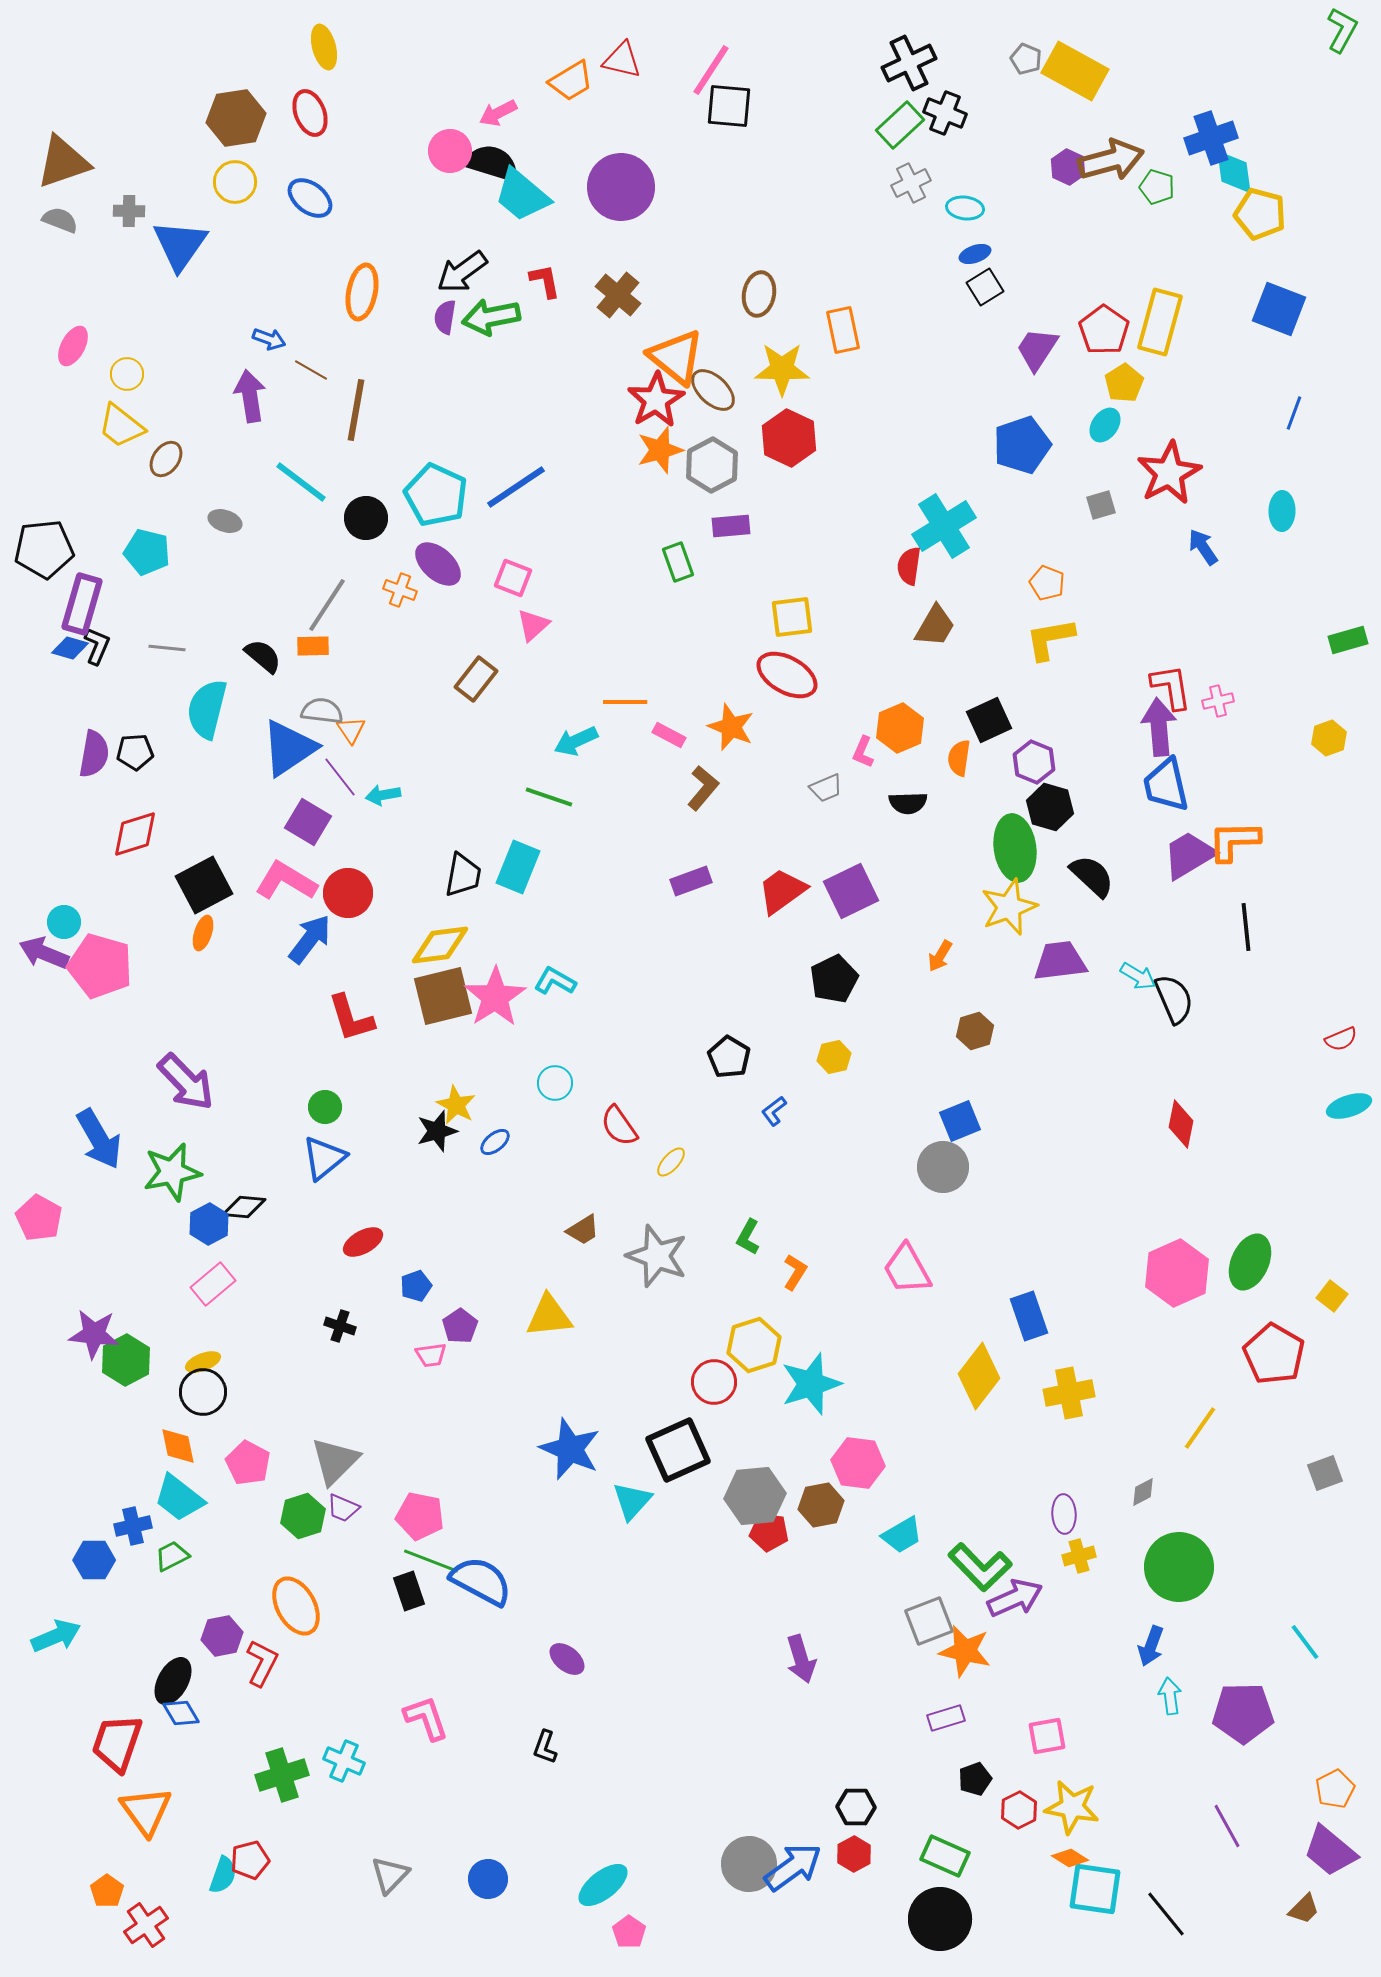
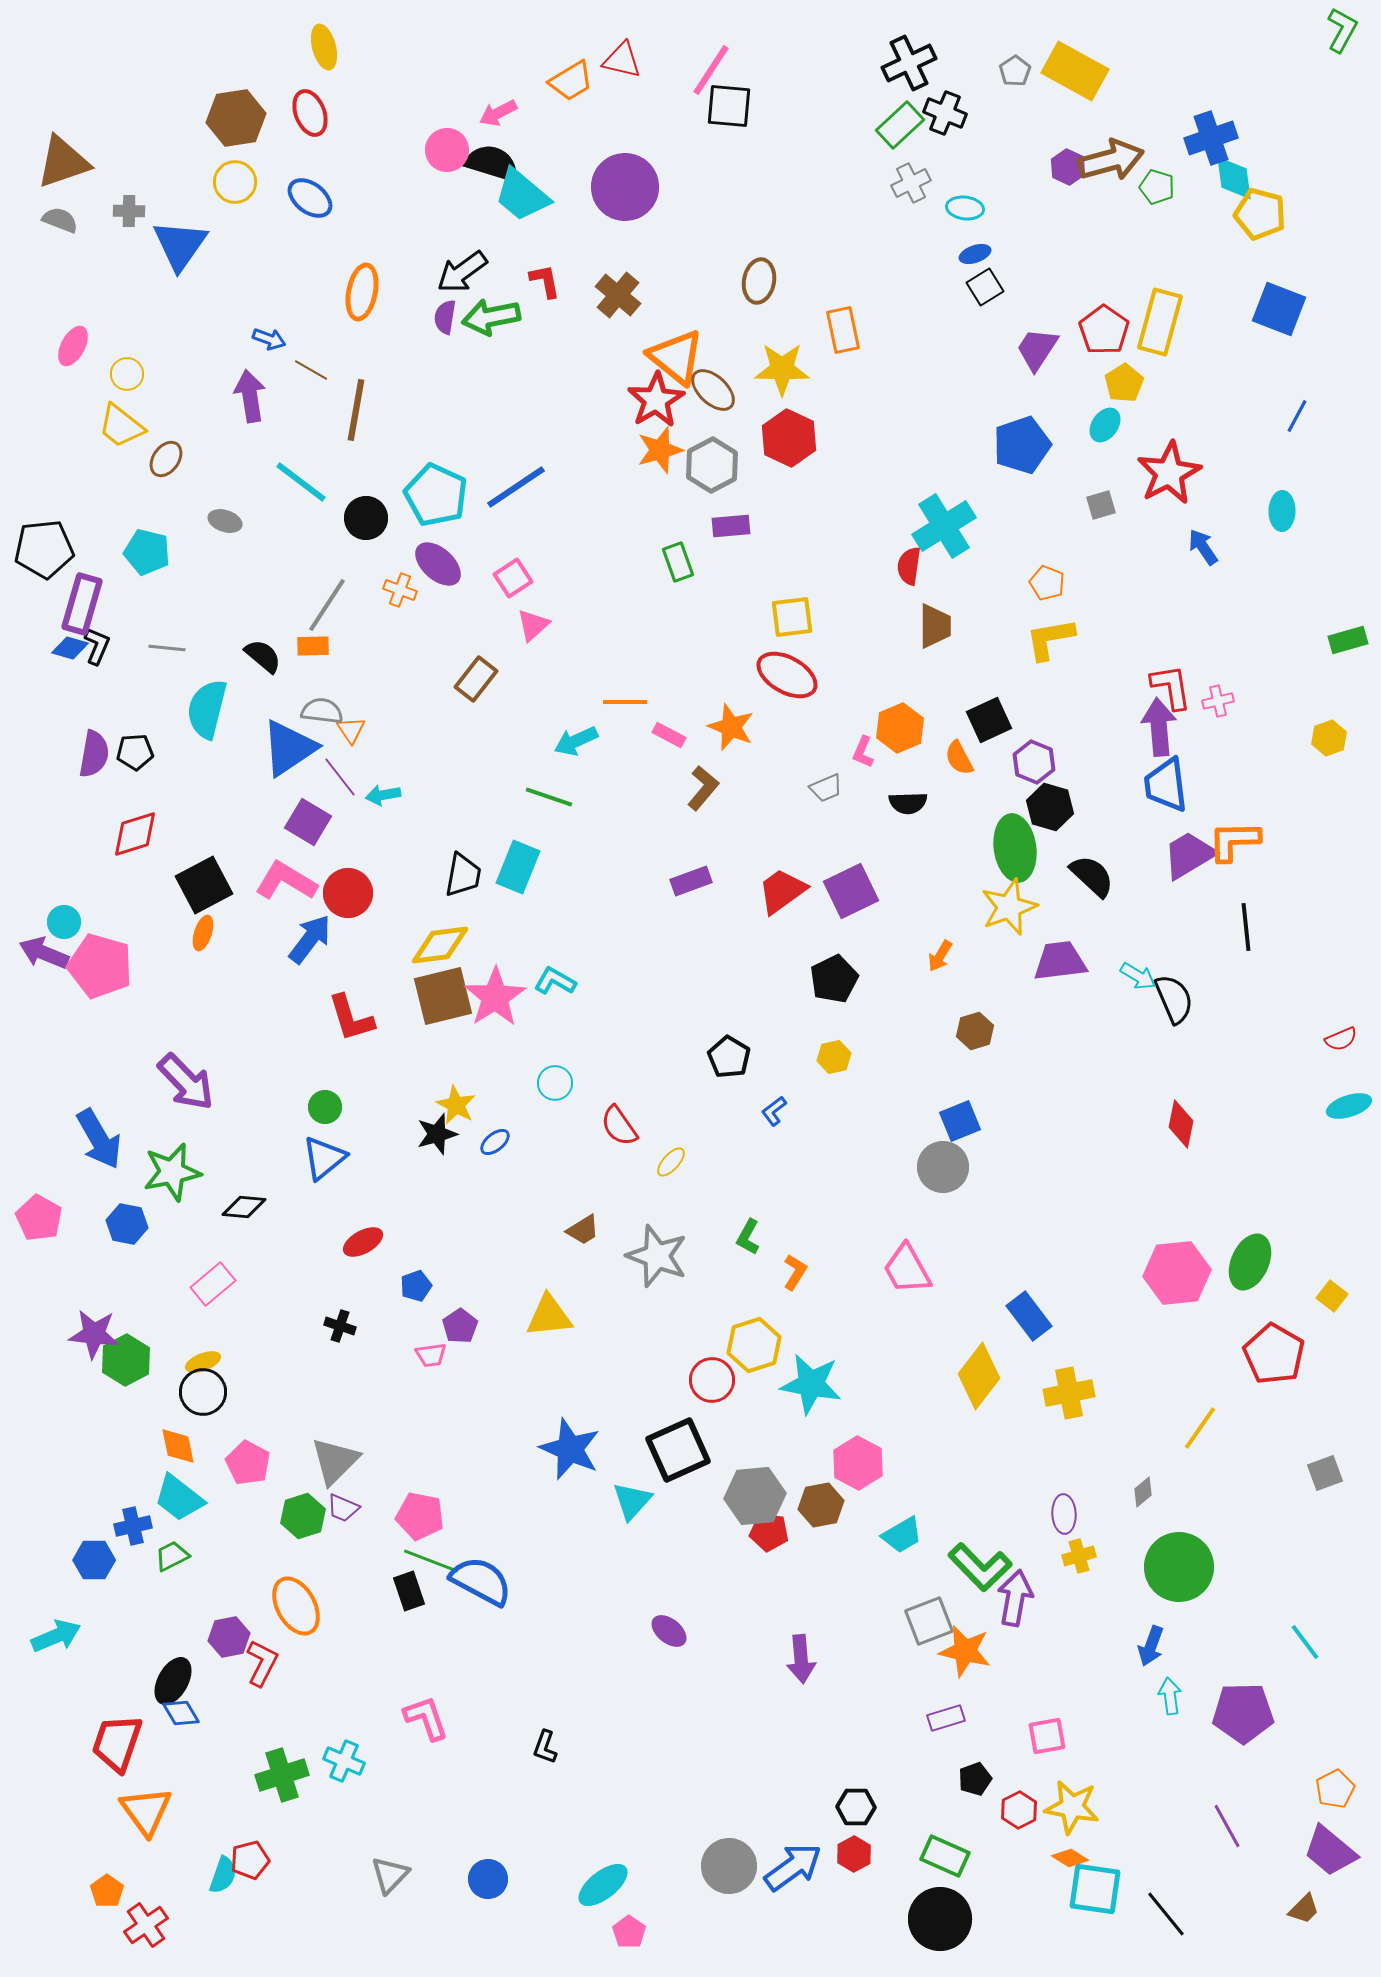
gray pentagon at (1026, 59): moved 11 px left, 12 px down; rotated 16 degrees clockwise
pink circle at (450, 151): moved 3 px left, 1 px up
cyan diamond at (1234, 172): moved 6 px down
purple circle at (621, 187): moved 4 px right
brown ellipse at (759, 294): moved 13 px up
blue line at (1294, 413): moved 3 px right, 3 px down; rotated 8 degrees clockwise
pink square at (513, 578): rotated 36 degrees clockwise
brown trapezoid at (935, 626): rotated 30 degrees counterclockwise
orange semicircle at (959, 758): rotated 36 degrees counterclockwise
blue trapezoid at (1166, 785): rotated 6 degrees clockwise
black star at (437, 1131): moved 3 px down
blue hexagon at (209, 1224): moved 82 px left; rotated 21 degrees counterclockwise
pink hexagon at (1177, 1273): rotated 18 degrees clockwise
blue rectangle at (1029, 1316): rotated 18 degrees counterclockwise
red circle at (714, 1382): moved 2 px left, 2 px up
cyan star at (811, 1384): rotated 28 degrees clockwise
pink hexagon at (858, 1463): rotated 21 degrees clockwise
gray diamond at (1143, 1492): rotated 12 degrees counterclockwise
purple arrow at (1015, 1598): rotated 56 degrees counterclockwise
purple hexagon at (222, 1636): moved 7 px right, 1 px down
purple ellipse at (567, 1659): moved 102 px right, 28 px up
purple arrow at (801, 1659): rotated 12 degrees clockwise
gray circle at (749, 1864): moved 20 px left, 2 px down
